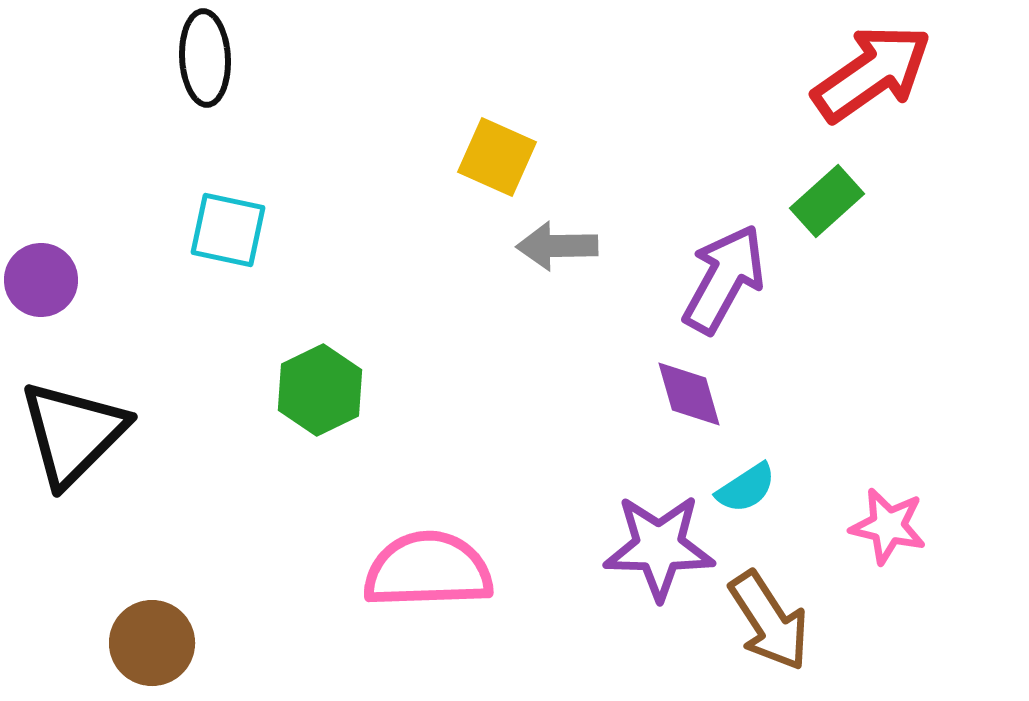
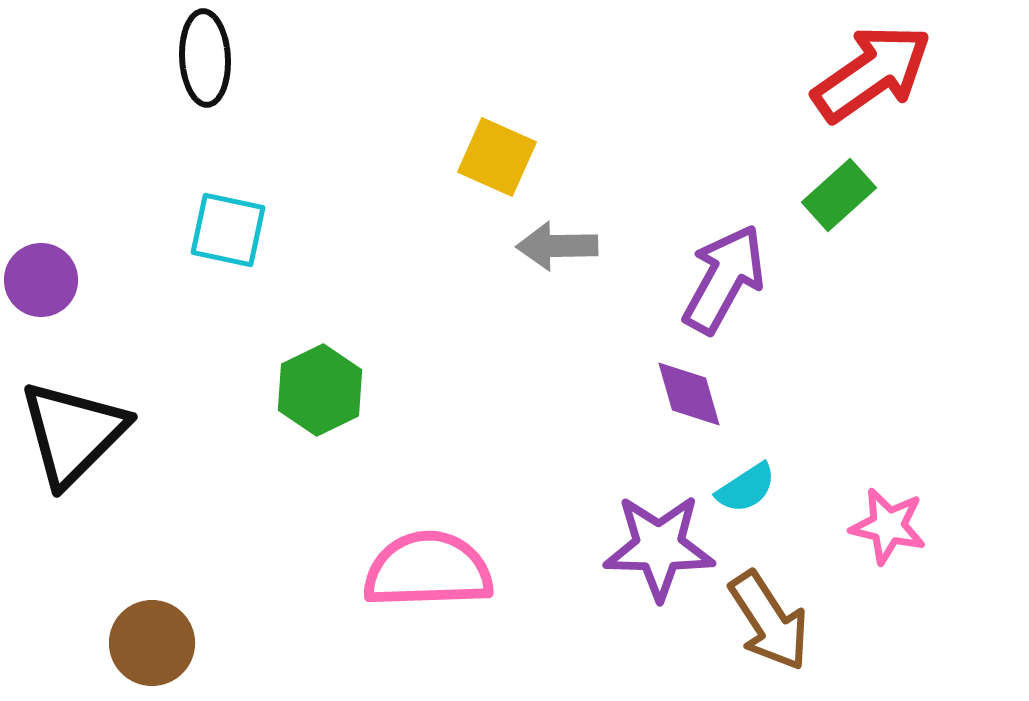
green rectangle: moved 12 px right, 6 px up
